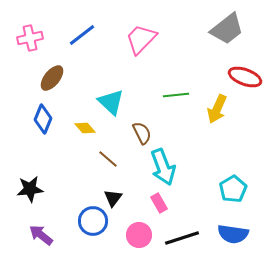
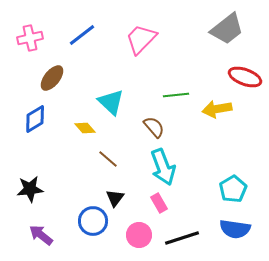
yellow arrow: rotated 56 degrees clockwise
blue diamond: moved 8 px left; rotated 36 degrees clockwise
brown semicircle: moved 12 px right, 6 px up; rotated 15 degrees counterclockwise
black triangle: moved 2 px right
blue semicircle: moved 2 px right, 5 px up
